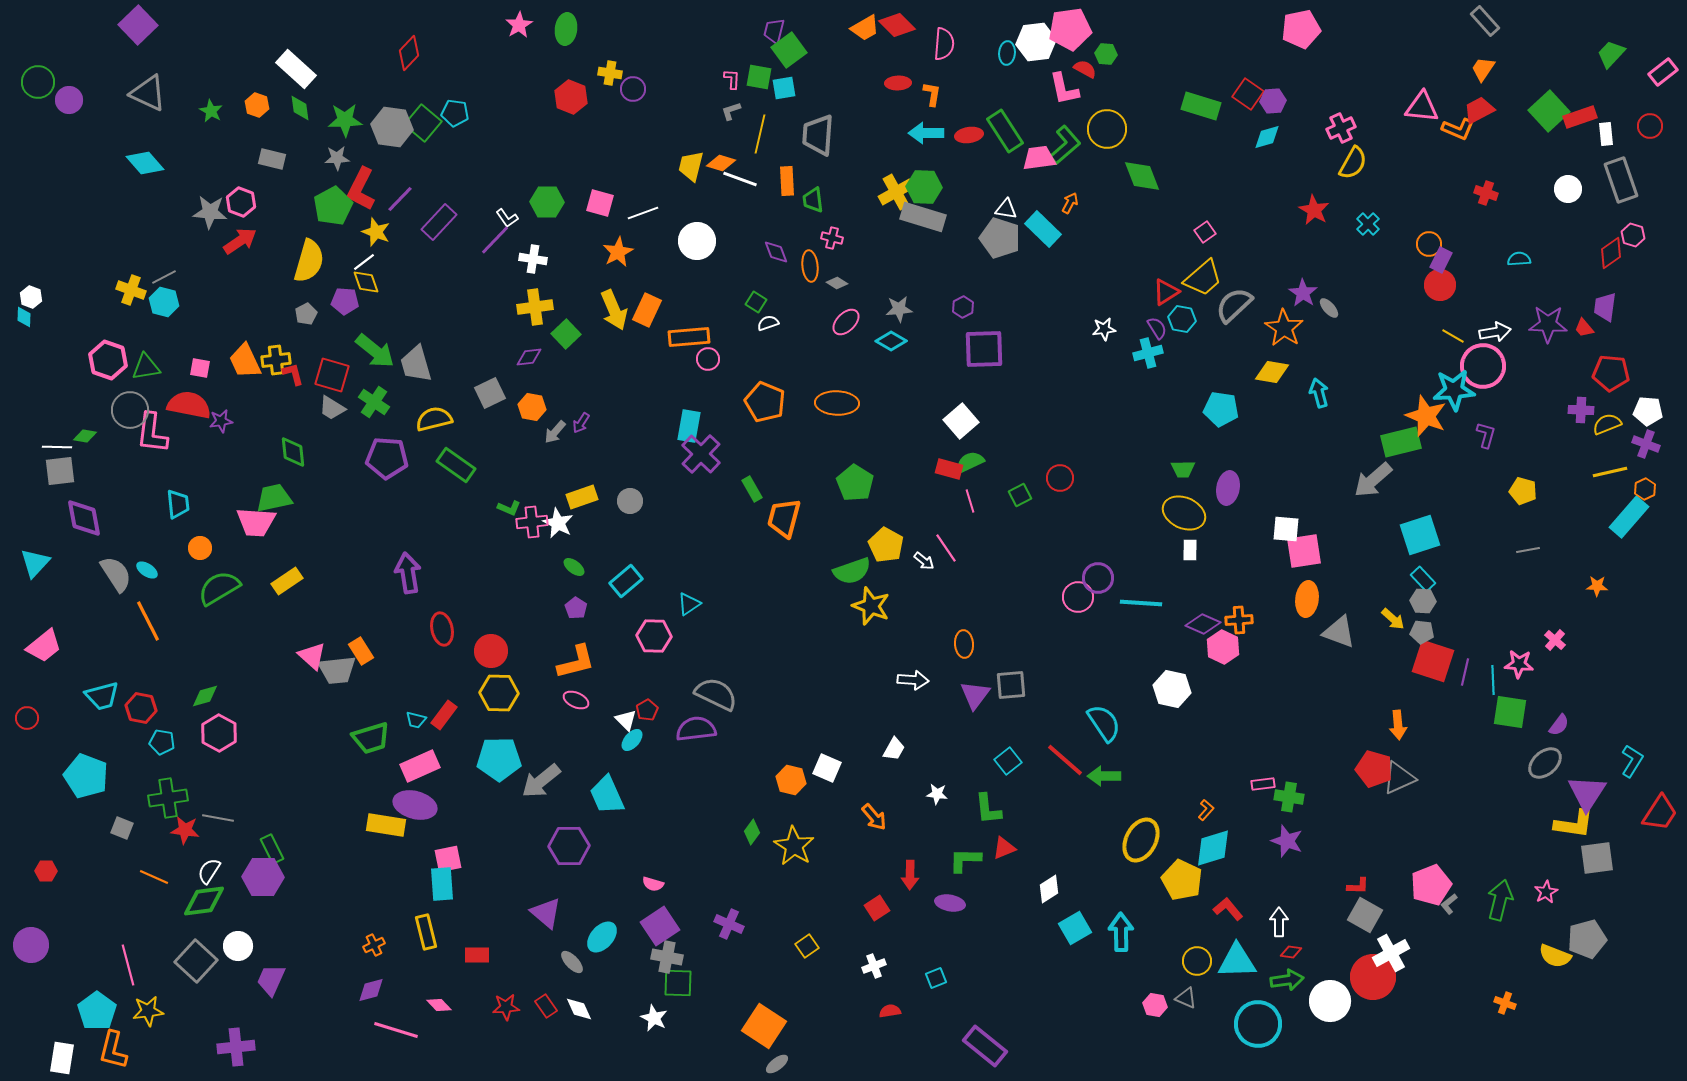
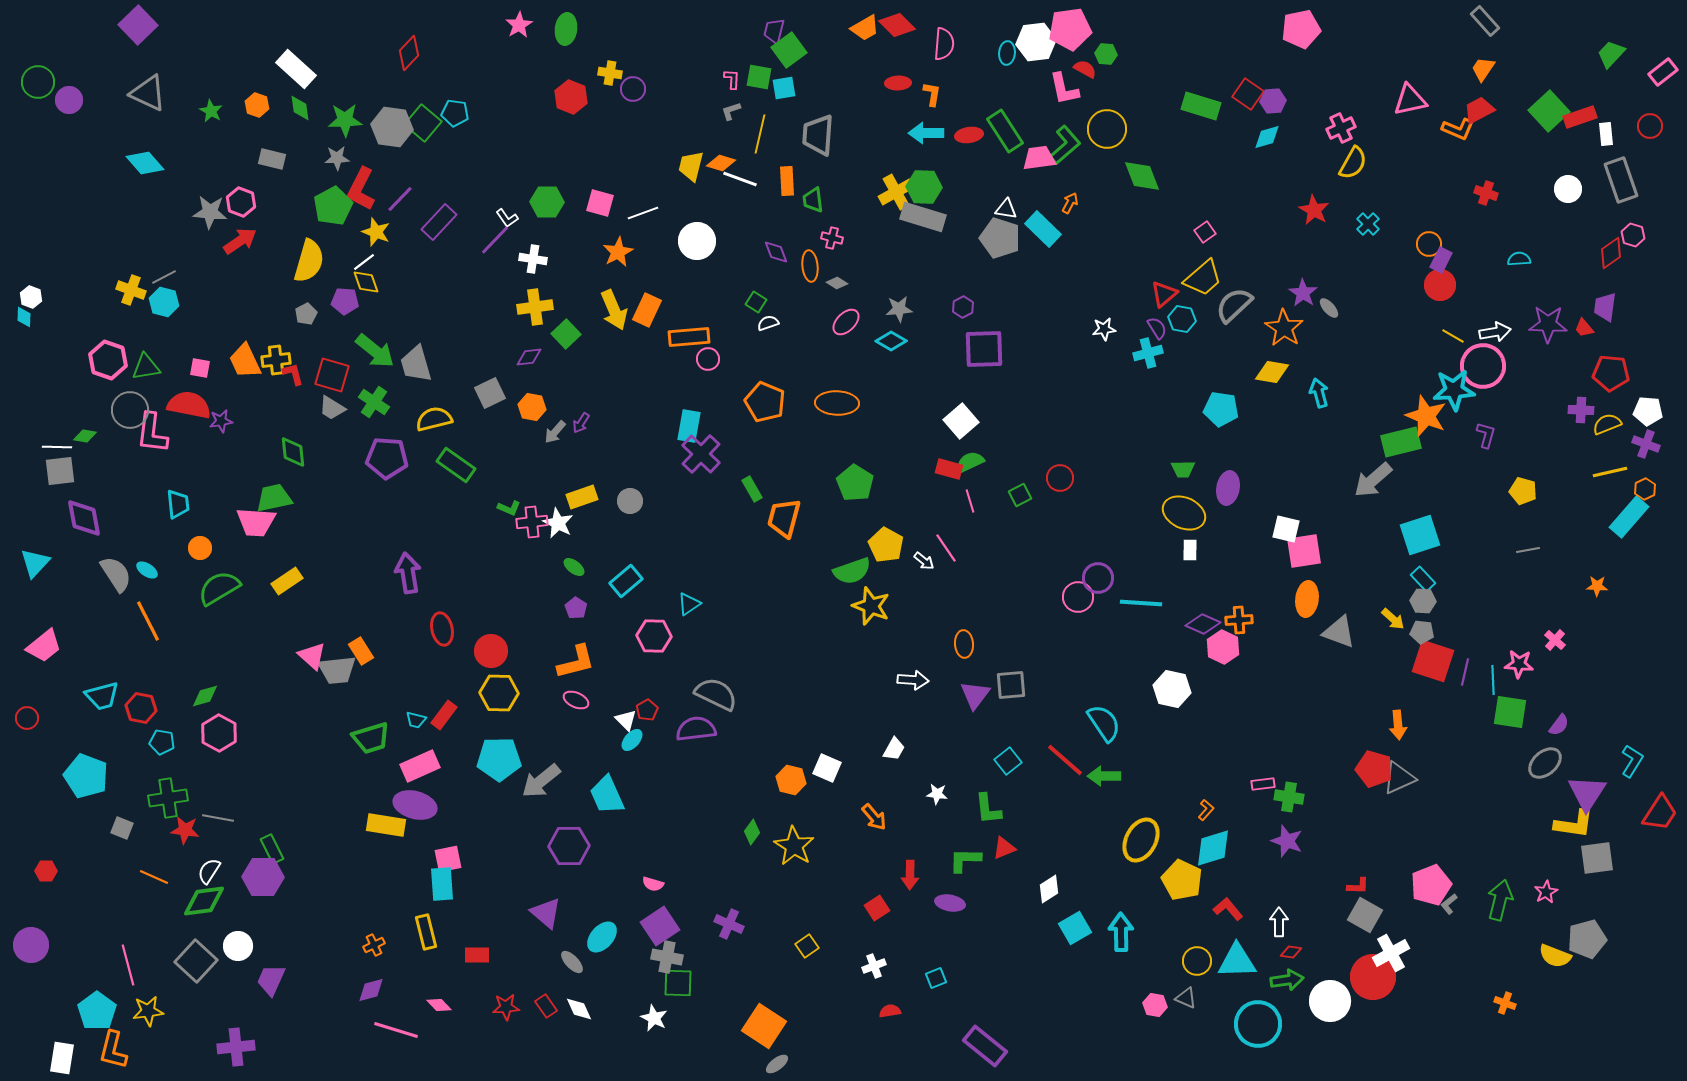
pink triangle at (1422, 107): moved 12 px left, 7 px up; rotated 18 degrees counterclockwise
red triangle at (1166, 292): moved 2 px left, 2 px down; rotated 8 degrees counterclockwise
white square at (1286, 529): rotated 8 degrees clockwise
